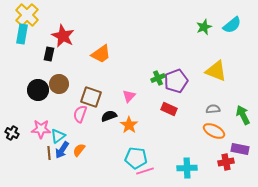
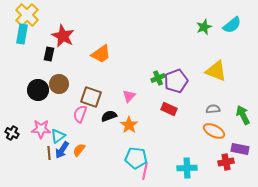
pink line: rotated 60 degrees counterclockwise
